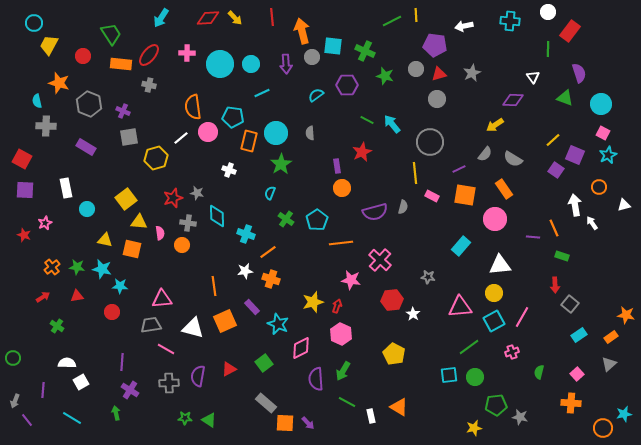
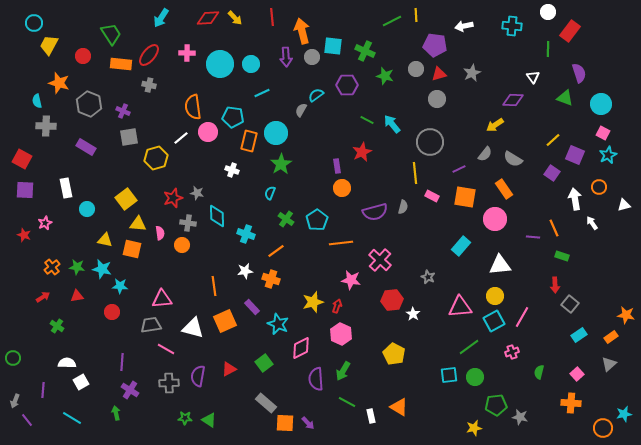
cyan cross at (510, 21): moved 2 px right, 5 px down
purple arrow at (286, 64): moved 7 px up
gray semicircle at (310, 133): moved 9 px left, 23 px up; rotated 32 degrees clockwise
white cross at (229, 170): moved 3 px right
purple square at (556, 170): moved 4 px left, 3 px down
orange square at (465, 195): moved 2 px down
white arrow at (575, 205): moved 6 px up
yellow triangle at (139, 222): moved 1 px left, 2 px down
orange line at (268, 252): moved 8 px right, 1 px up
gray star at (428, 277): rotated 16 degrees clockwise
yellow circle at (494, 293): moved 1 px right, 3 px down
